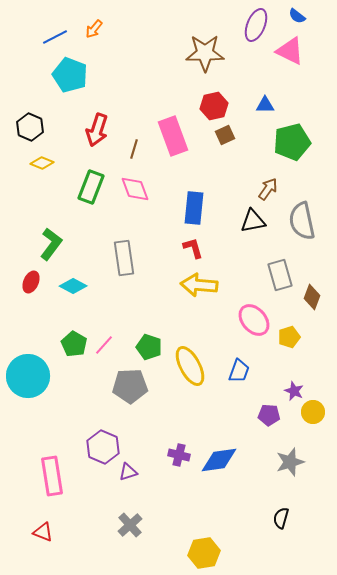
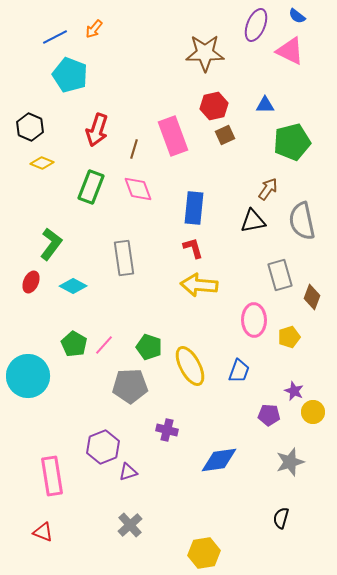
pink diamond at (135, 189): moved 3 px right
pink ellipse at (254, 320): rotated 40 degrees clockwise
purple hexagon at (103, 447): rotated 16 degrees clockwise
purple cross at (179, 455): moved 12 px left, 25 px up
